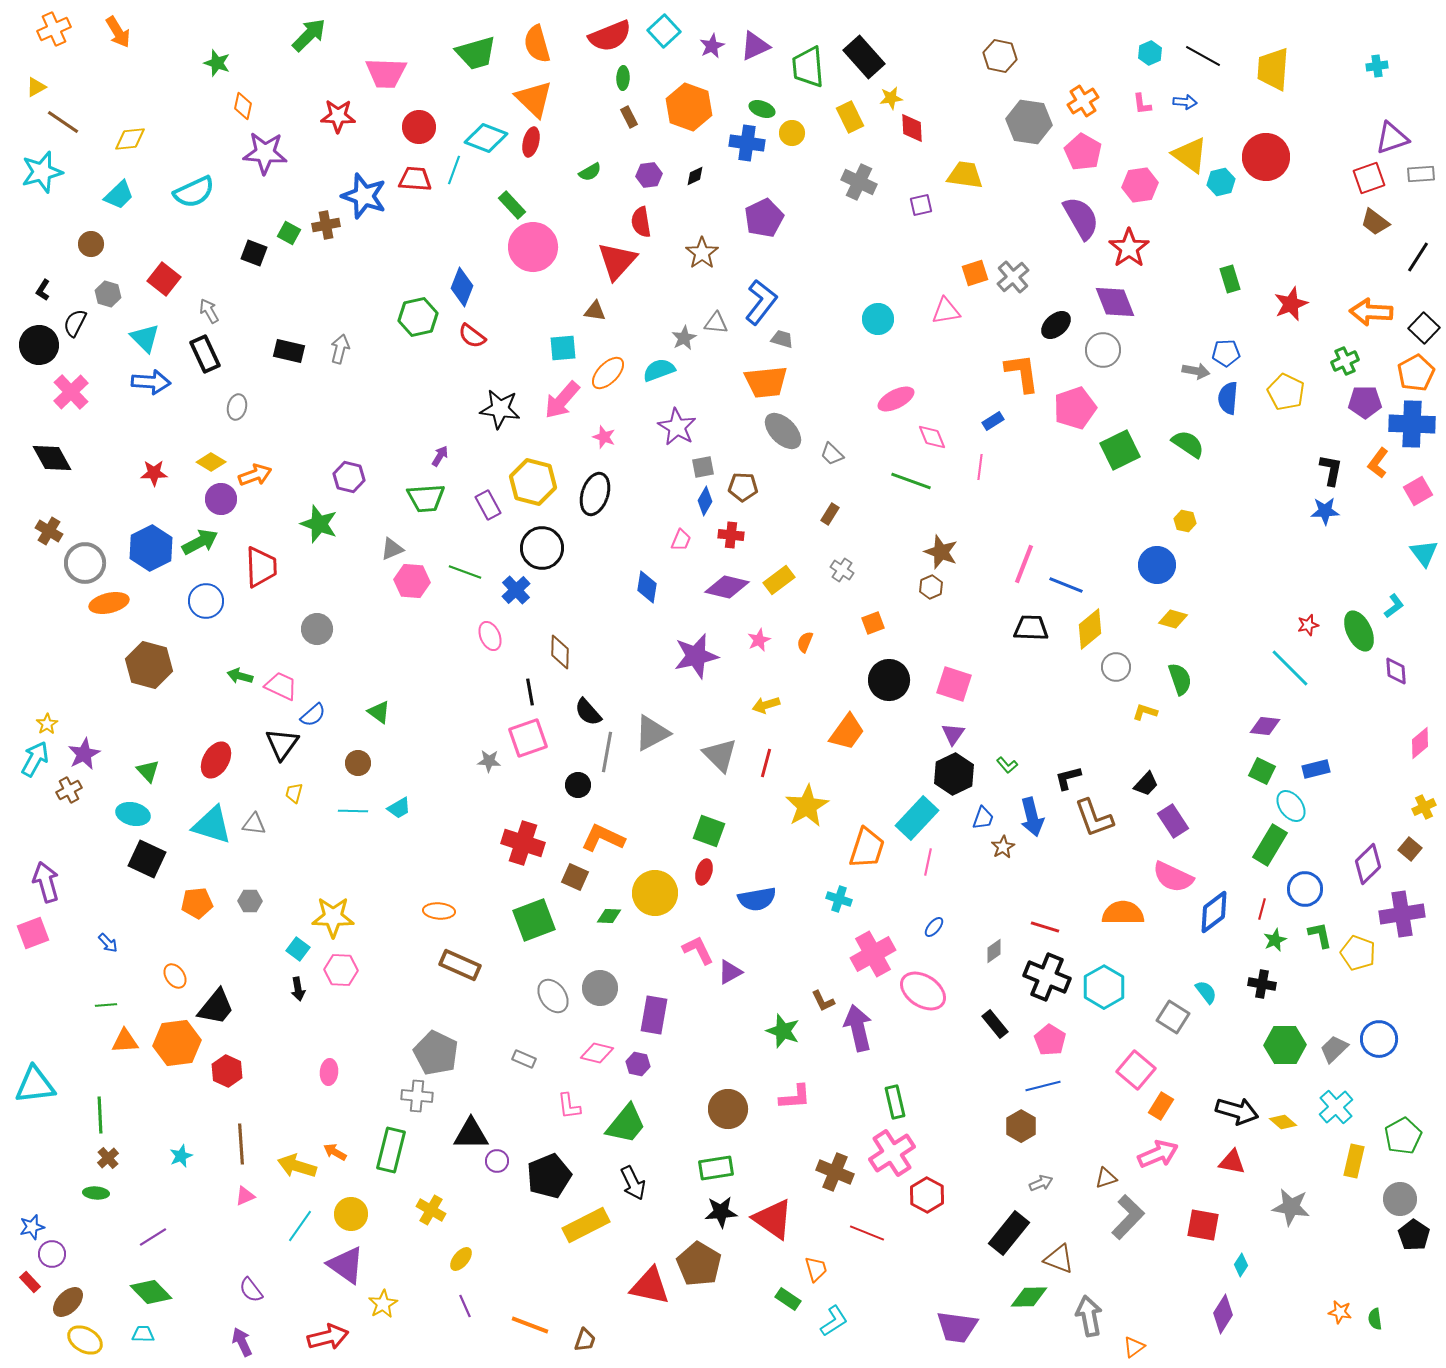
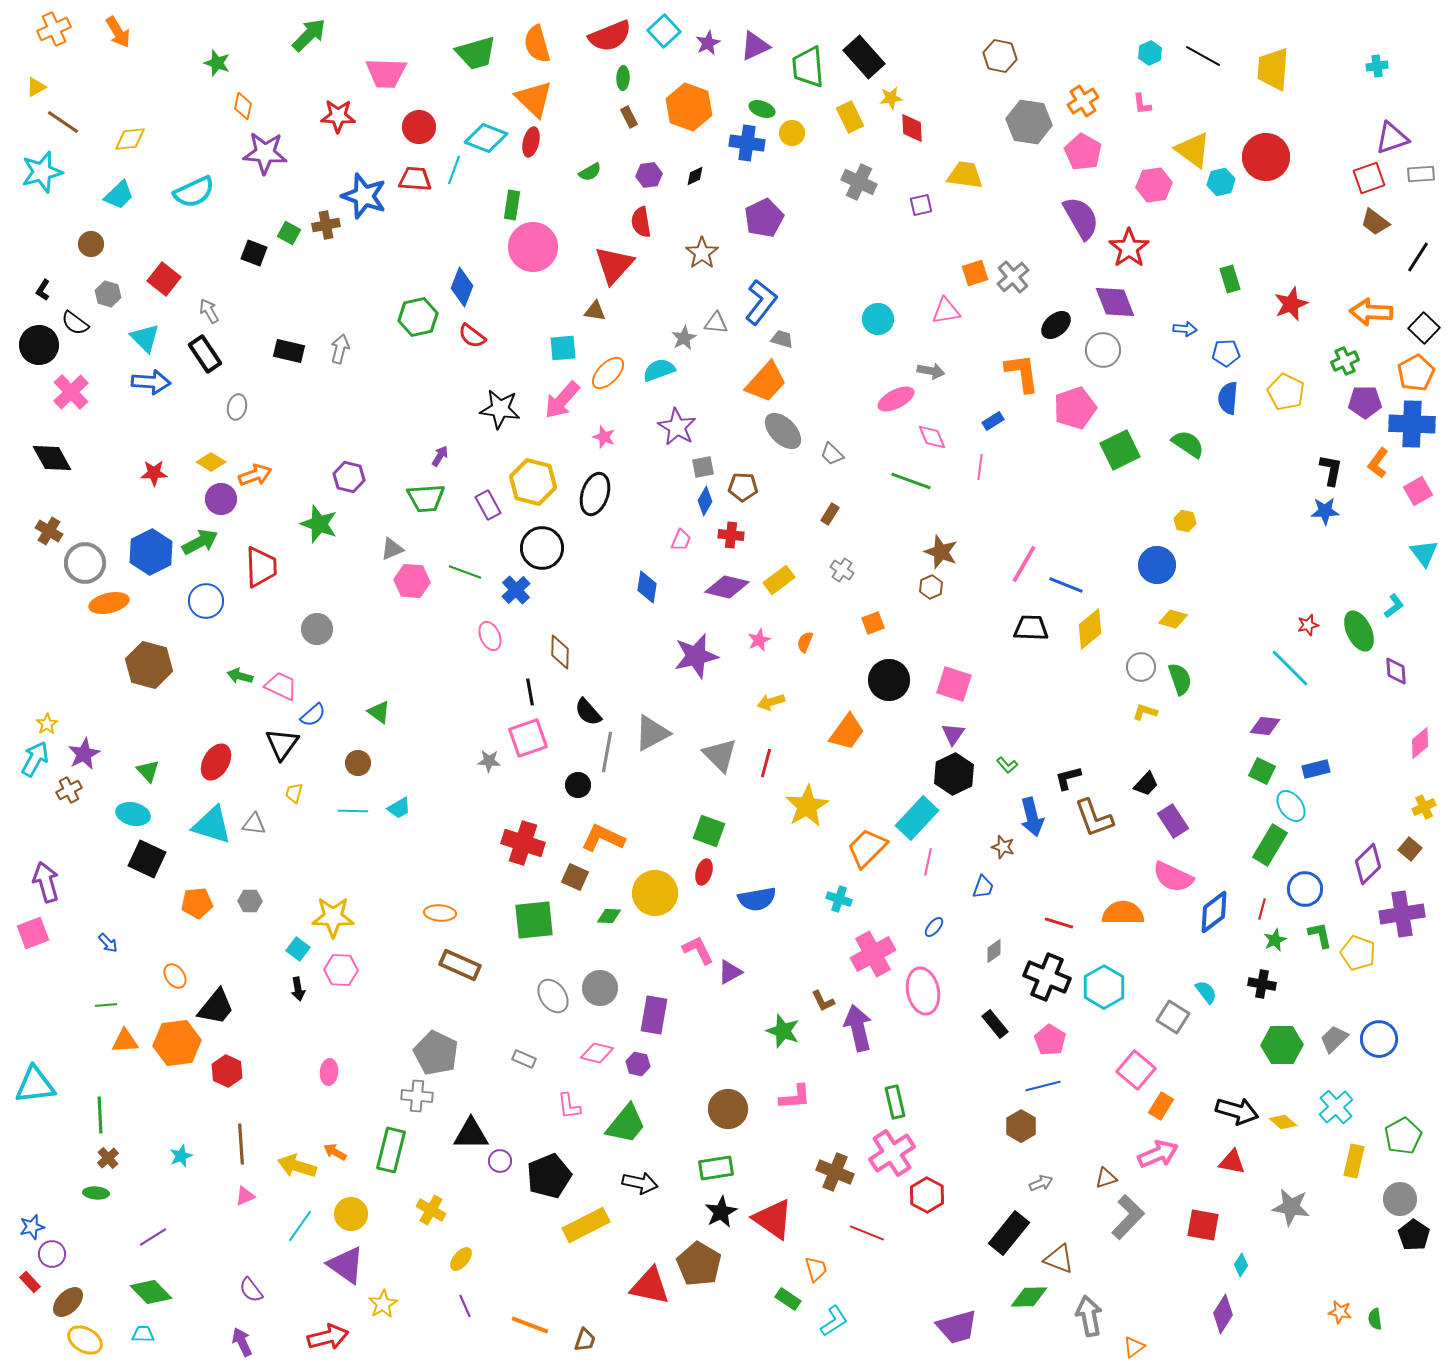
purple star at (712, 46): moved 4 px left, 3 px up
blue arrow at (1185, 102): moved 227 px down
yellow triangle at (1190, 155): moved 3 px right, 5 px up
pink hexagon at (1140, 185): moved 14 px right
green rectangle at (512, 205): rotated 52 degrees clockwise
red triangle at (617, 261): moved 3 px left, 4 px down
black semicircle at (75, 323): rotated 80 degrees counterclockwise
black rectangle at (205, 354): rotated 9 degrees counterclockwise
gray arrow at (1196, 371): moved 265 px left
orange trapezoid at (766, 382): rotated 42 degrees counterclockwise
blue hexagon at (151, 548): moved 4 px down
pink line at (1024, 564): rotated 9 degrees clockwise
gray circle at (1116, 667): moved 25 px right
yellow arrow at (766, 705): moved 5 px right, 3 px up
red ellipse at (216, 760): moved 2 px down
blue trapezoid at (983, 818): moved 69 px down
brown star at (1003, 847): rotated 25 degrees counterclockwise
orange trapezoid at (867, 848): rotated 153 degrees counterclockwise
orange ellipse at (439, 911): moved 1 px right, 2 px down
green square at (534, 920): rotated 15 degrees clockwise
red line at (1045, 927): moved 14 px right, 4 px up
pink ellipse at (923, 991): rotated 45 degrees clockwise
green hexagon at (1285, 1045): moved 3 px left
gray trapezoid at (1334, 1049): moved 10 px up
purple circle at (497, 1161): moved 3 px right
black arrow at (633, 1183): moved 7 px right; rotated 52 degrees counterclockwise
black star at (721, 1212): rotated 24 degrees counterclockwise
purple trapezoid at (957, 1327): rotated 24 degrees counterclockwise
